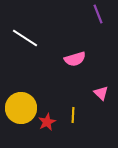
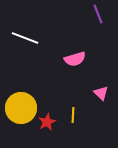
white line: rotated 12 degrees counterclockwise
